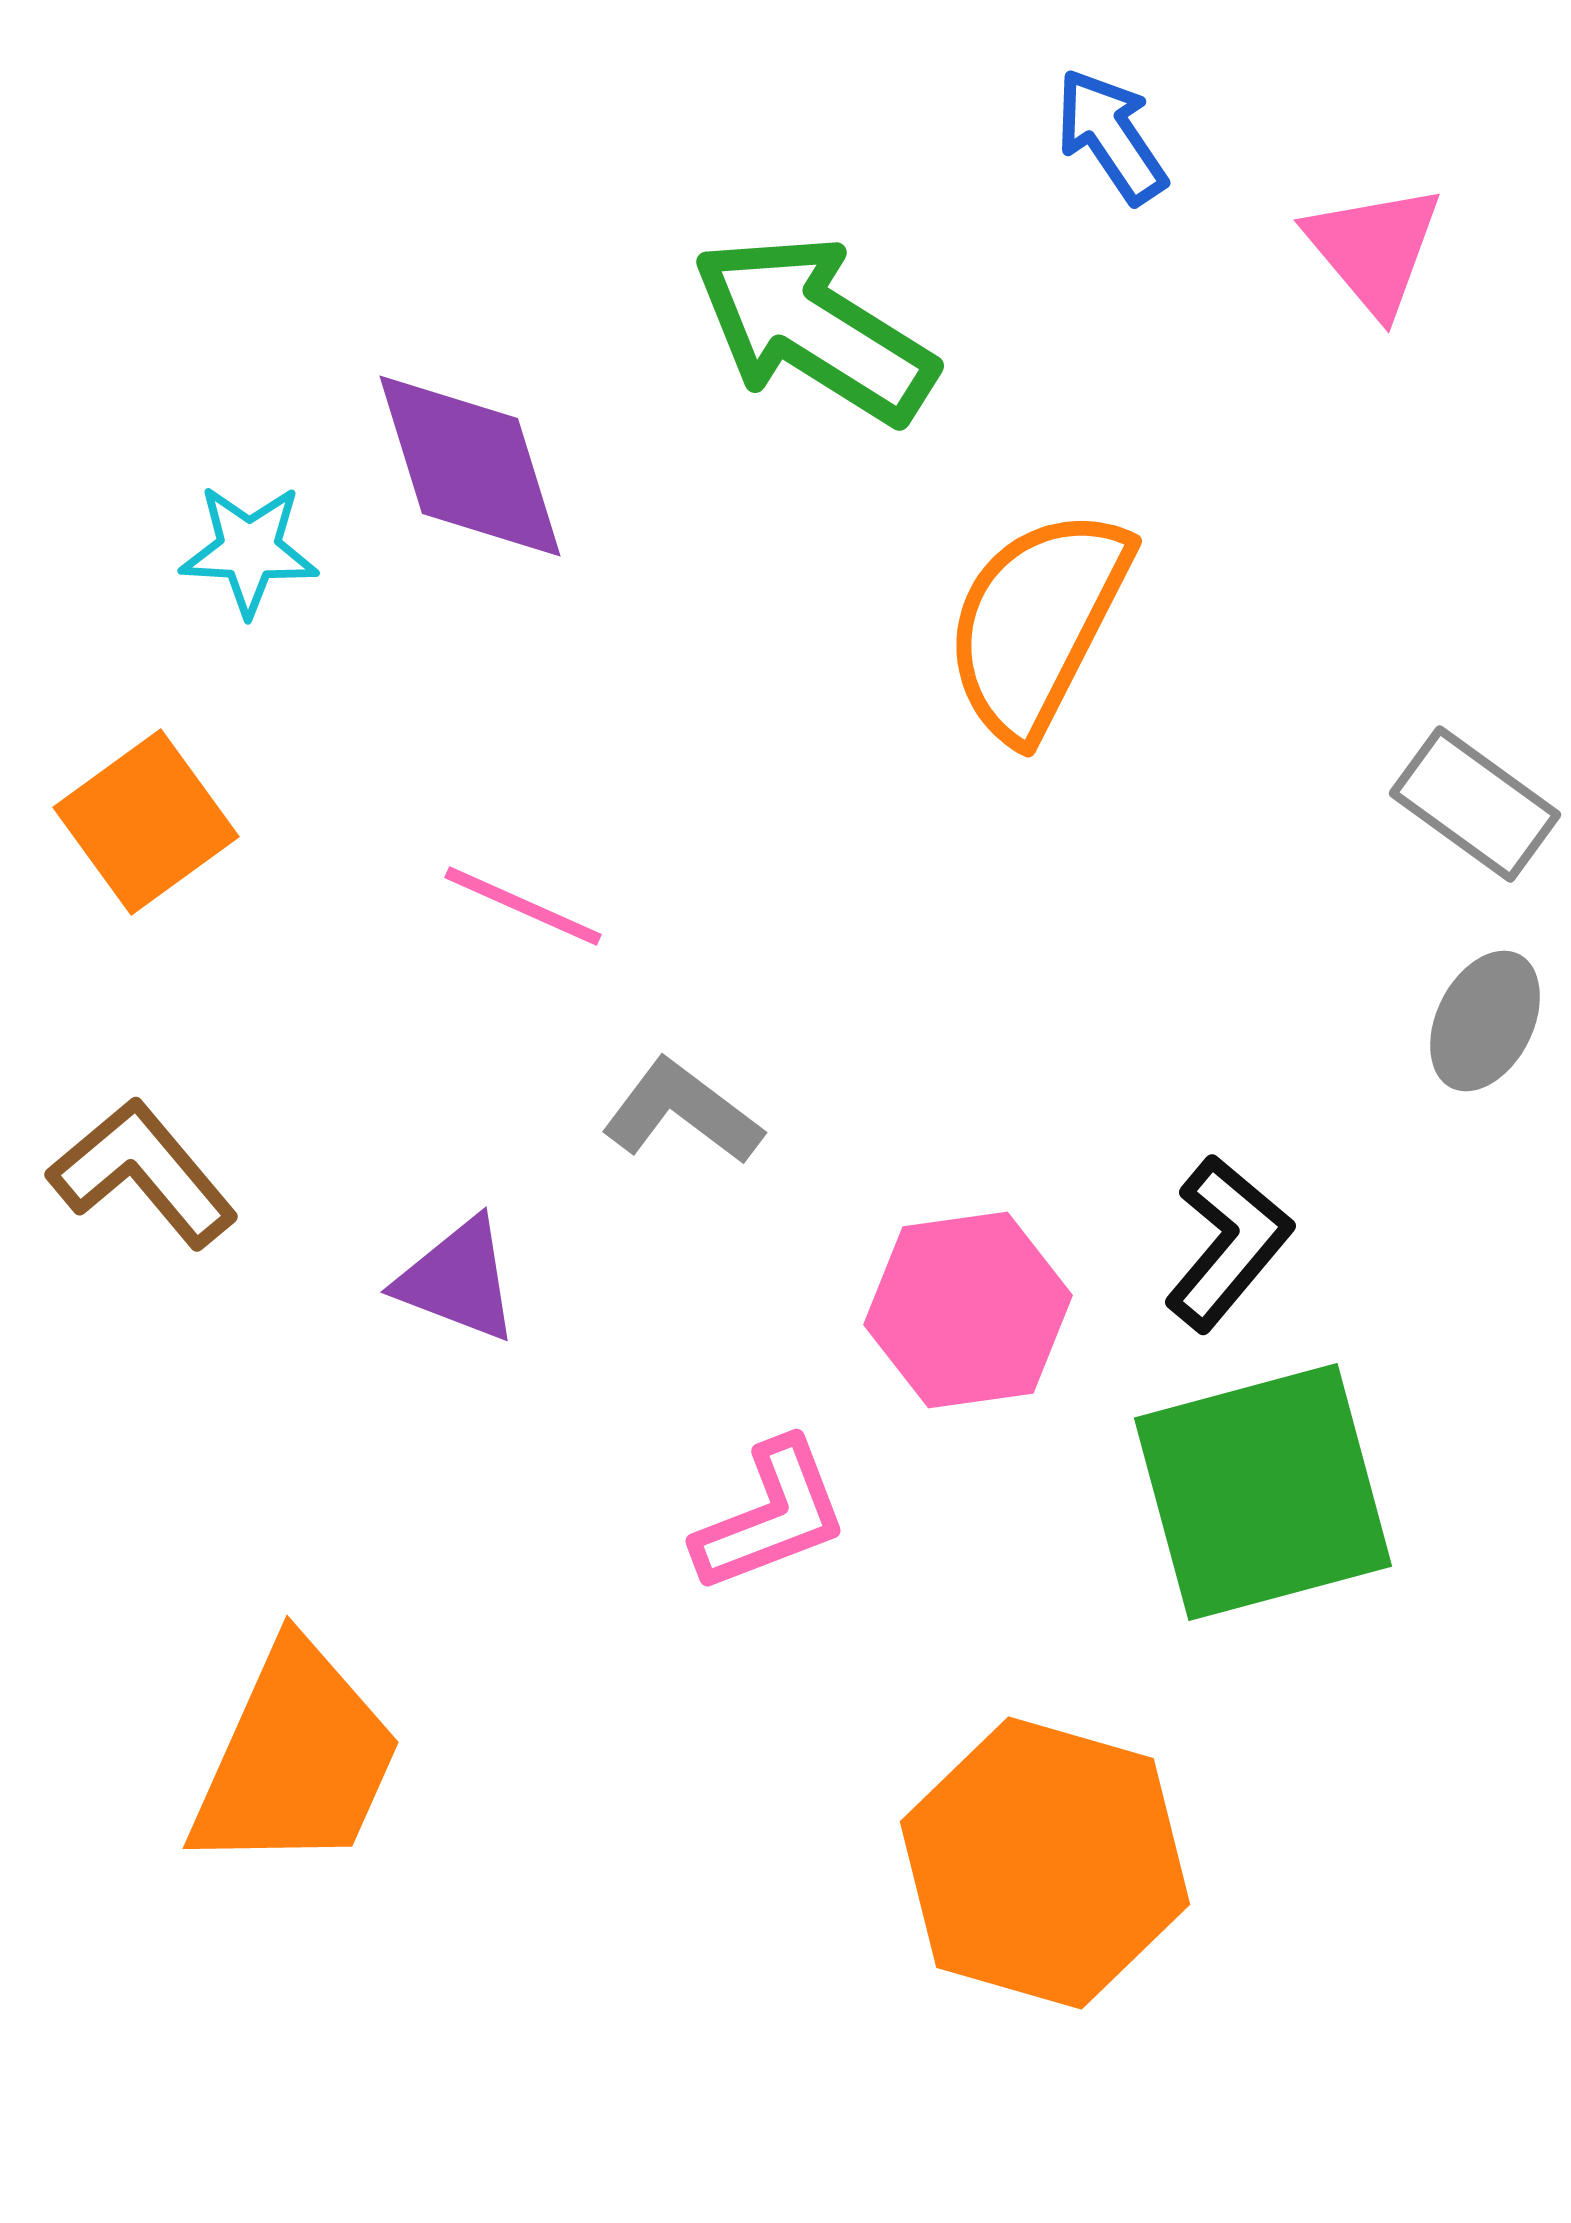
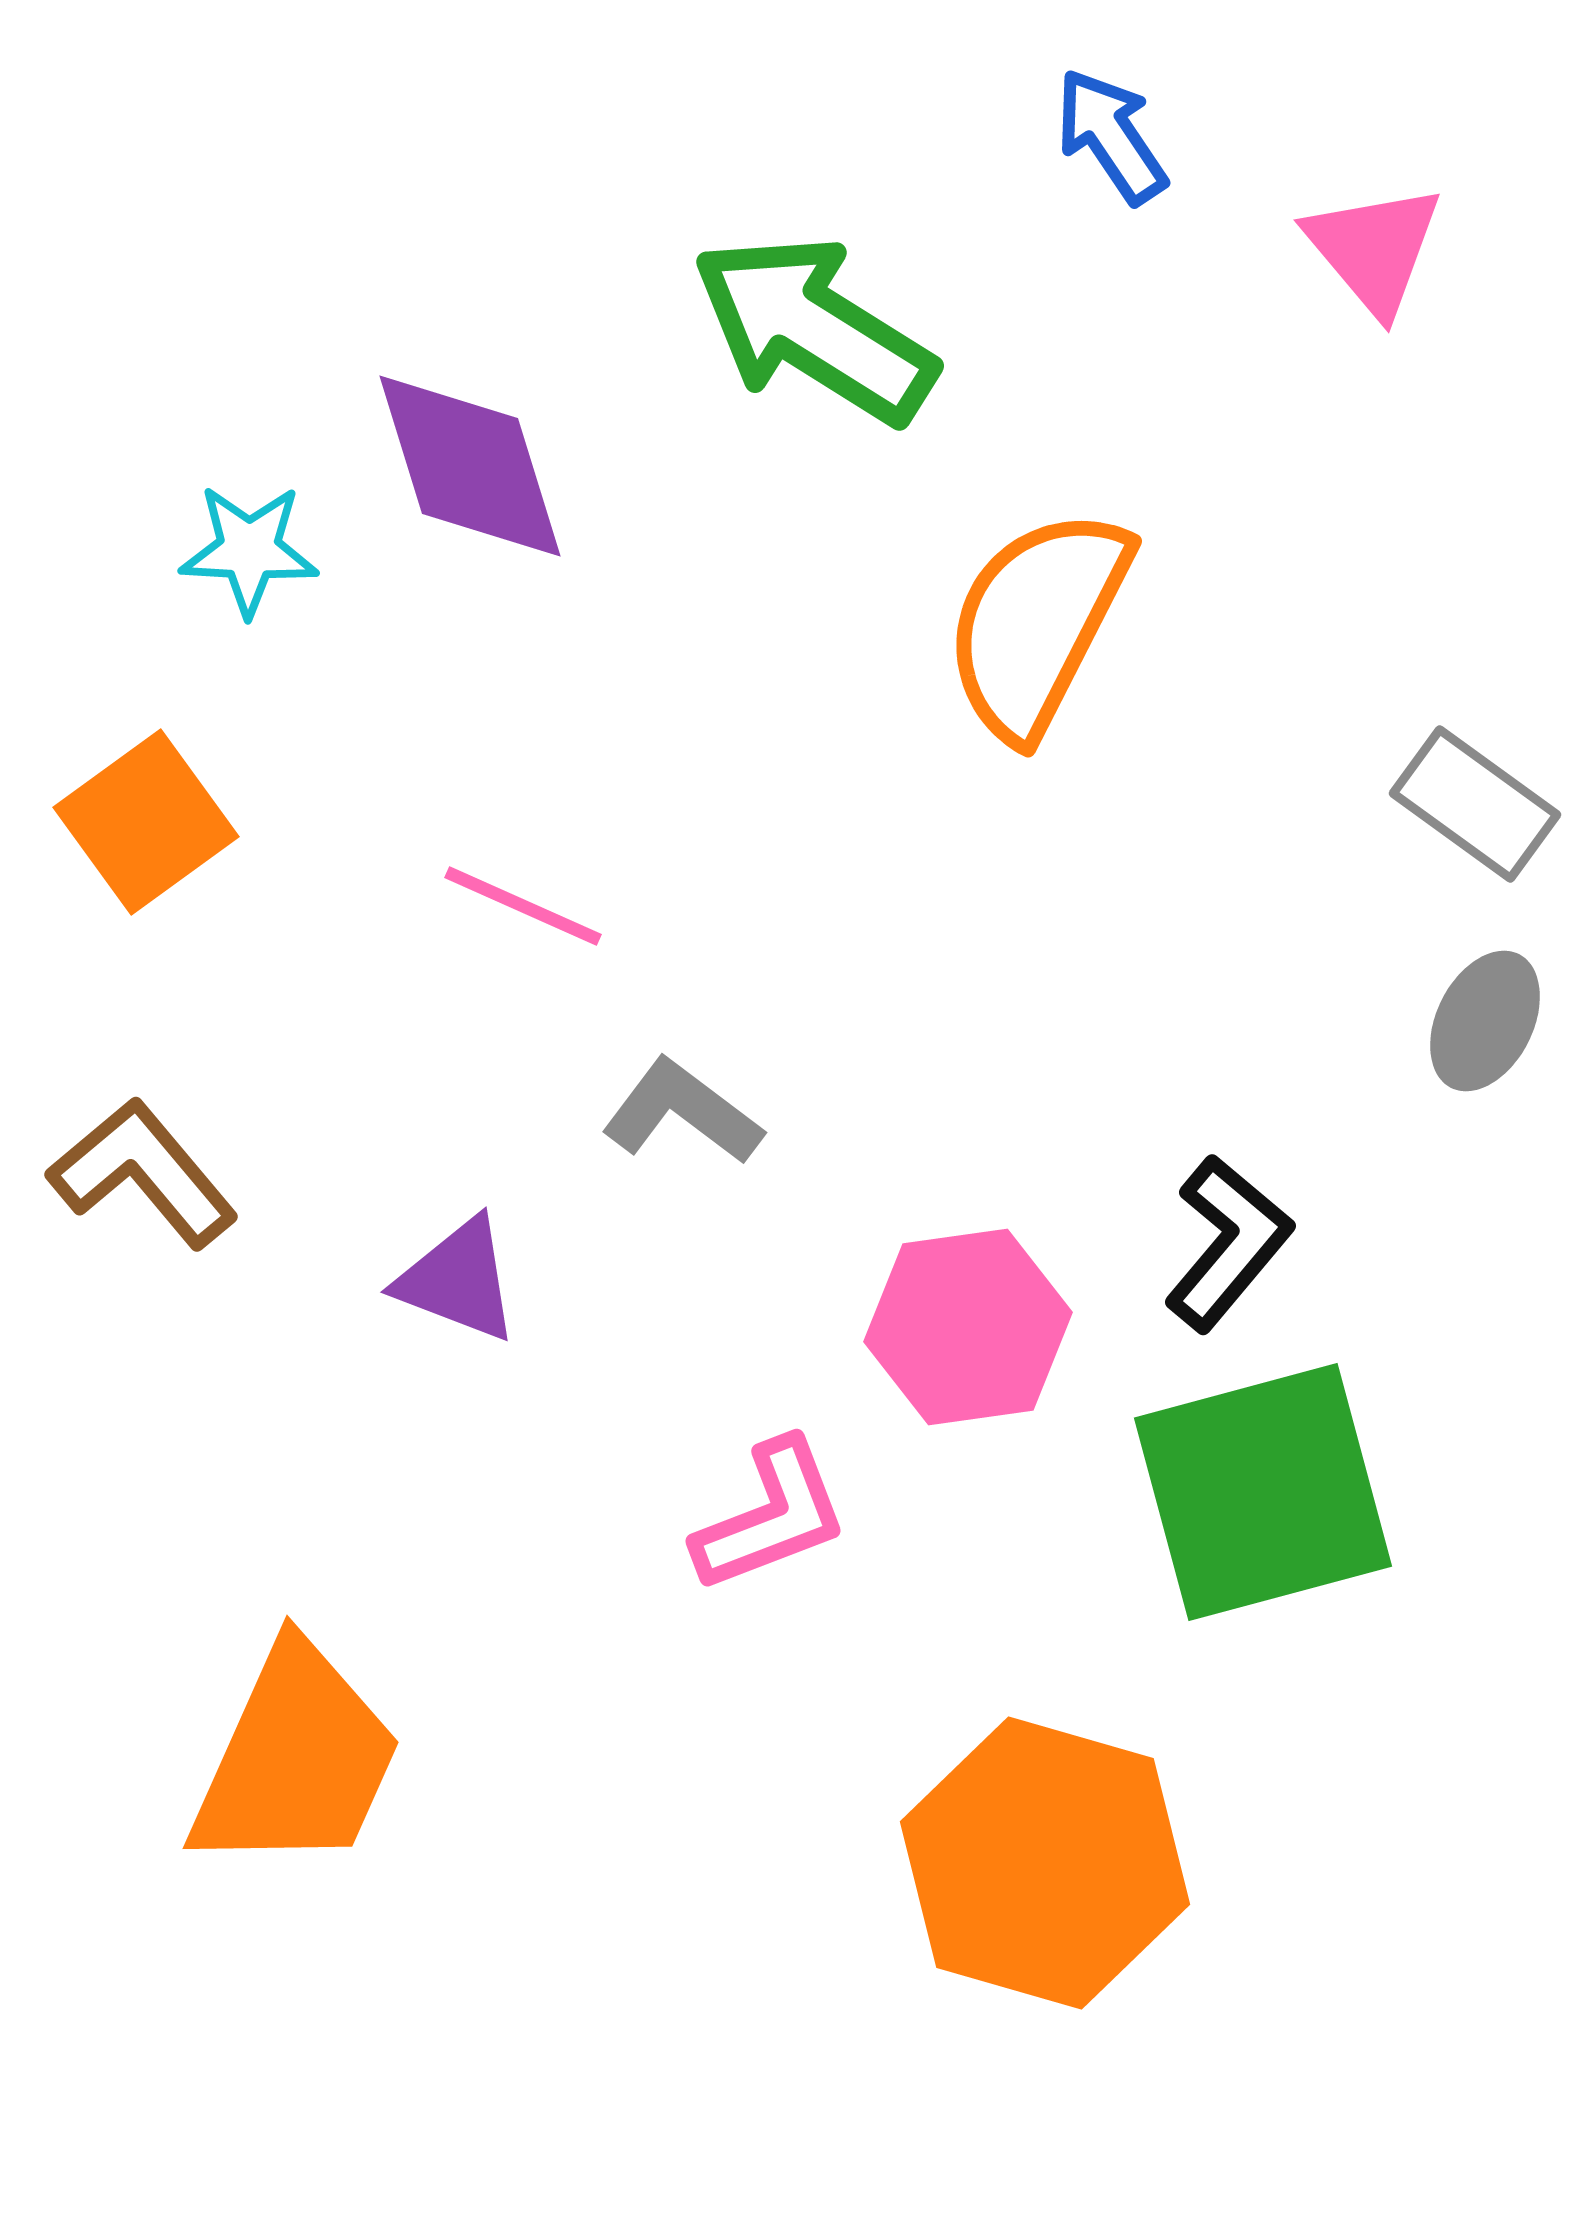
pink hexagon: moved 17 px down
